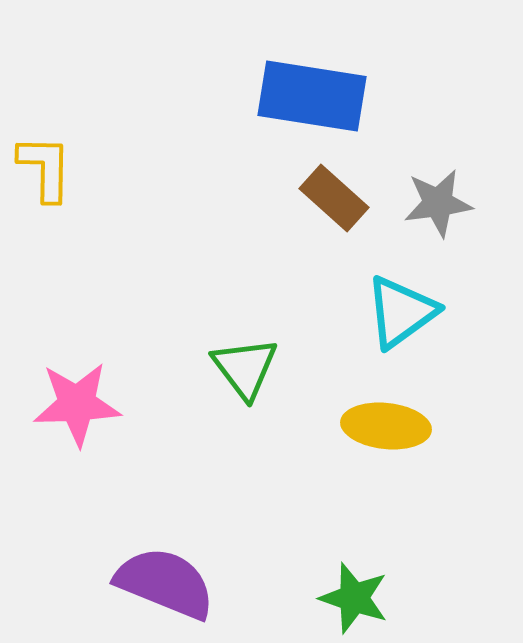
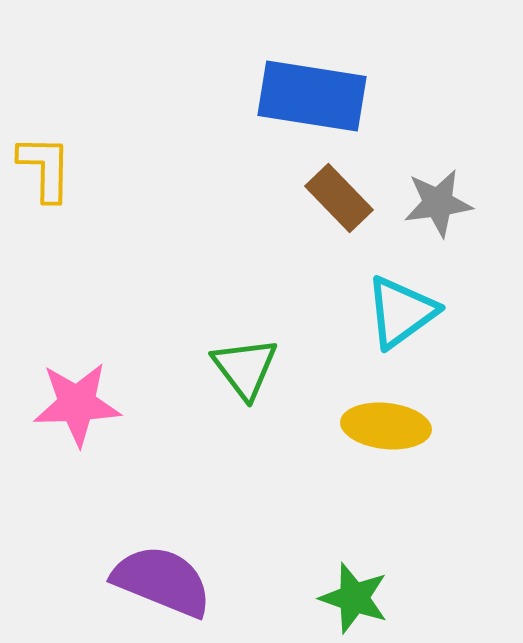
brown rectangle: moved 5 px right; rotated 4 degrees clockwise
purple semicircle: moved 3 px left, 2 px up
